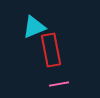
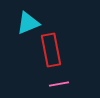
cyan triangle: moved 6 px left, 4 px up
